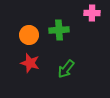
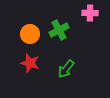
pink cross: moved 2 px left
green cross: rotated 24 degrees counterclockwise
orange circle: moved 1 px right, 1 px up
